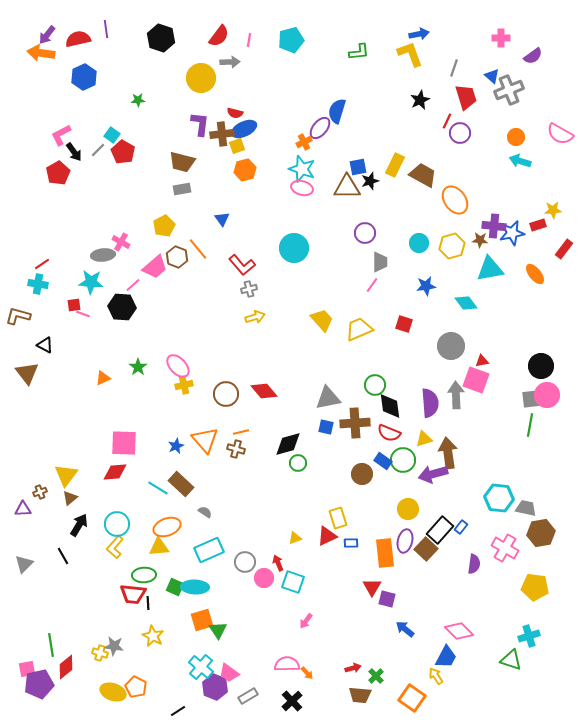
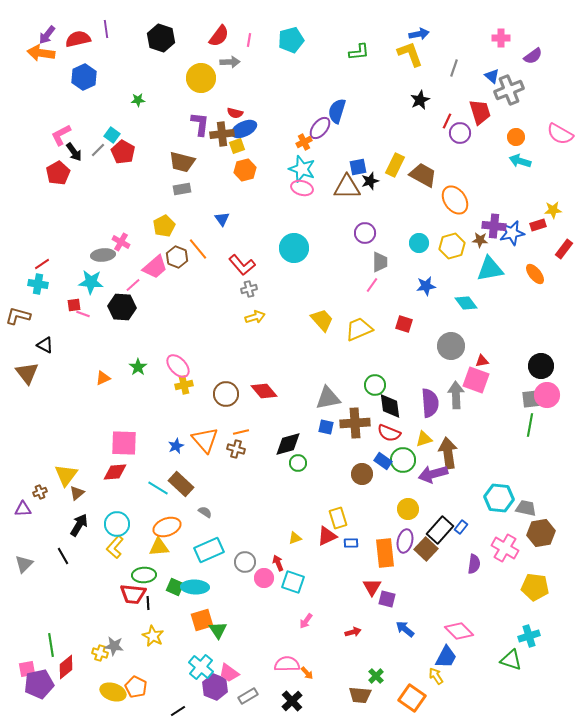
red trapezoid at (466, 97): moved 14 px right, 15 px down
brown triangle at (70, 498): moved 7 px right, 5 px up
red arrow at (353, 668): moved 36 px up
